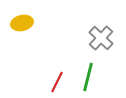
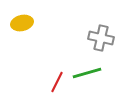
gray cross: rotated 30 degrees counterclockwise
green line: moved 1 px left, 4 px up; rotated 60 degrees clockwise
